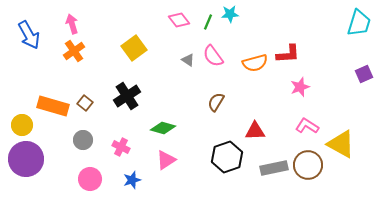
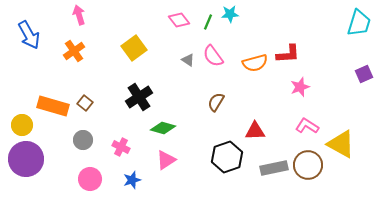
pink arrow: moved 7 px right, 9 px up
black cross: moved 12 px right, 1 px down
